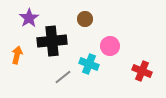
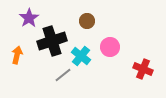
brown circle: moved 2 px right, 2 px down
black cross: rotated 12 degrees counterclockwise
pink circle: moved 1 px down
cyan cross: moved 8 px left, 8 px up; rotated 18 degrees clockwise
red cross: moved 1 px right, 2 px up
gray line: moved 2 px up
